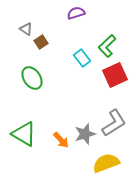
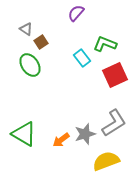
purple semicircle: rotated 30 degrees counterclockwise
green L-shape: moved 2 px left, 2 px up; rotated 65 degrees clockwise
green ellipse: moved 2 px left, 13 px up
orange arrow: rotated 96 degrees clockwise
yellow semicircle: moved 2 px up
